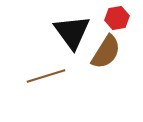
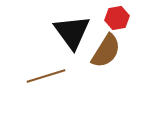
brown semicircle: moved 1 px up
